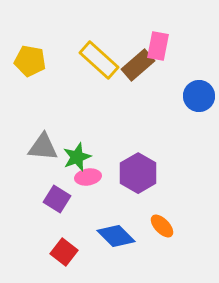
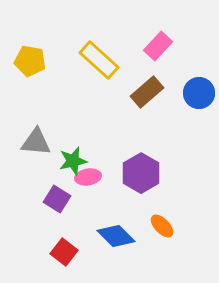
pink rectangle: rotated 32 degrees clockwise
brown rectangle: moved 9 px right, 27 px down
blue circle: moved 3 px up
gray triangle: moved 7 px left, 5 px up
green star: moved 4 px left, 4 px down; rotated 8 degrees clockwise
purple hexagon: moved 3 px right
